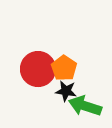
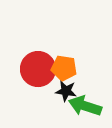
orange pentagon: rotated 25 degrees counterclockwise
